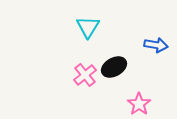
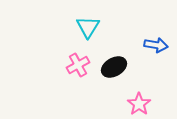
pink cross: moved 7 px left, 10 px up; rotated 10 degrees clockwise
